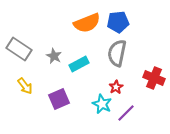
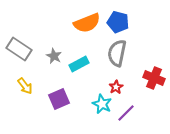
blue pentagon: rotated 20 degrees clockwise
